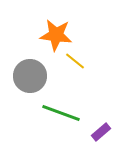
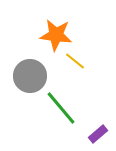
green line: moved 5 px up; rotated 30 degrees clockwise
purple rectangle: moved 3 px left, 2 px down
